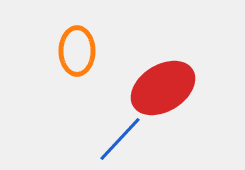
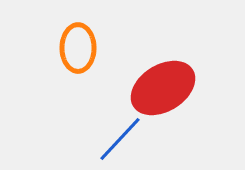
orange ellipse: moved 1 px right, 3 px up
